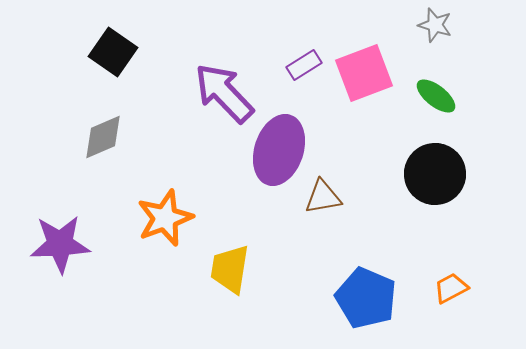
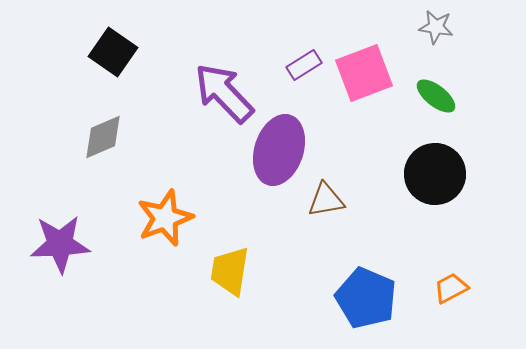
gray star: moved 1 px right, 2 px down; rotated 8 degrees counterclockwise
brown triangle: moved 3 px right, 3 px down
yellow trapezoid: moved 2 px down
